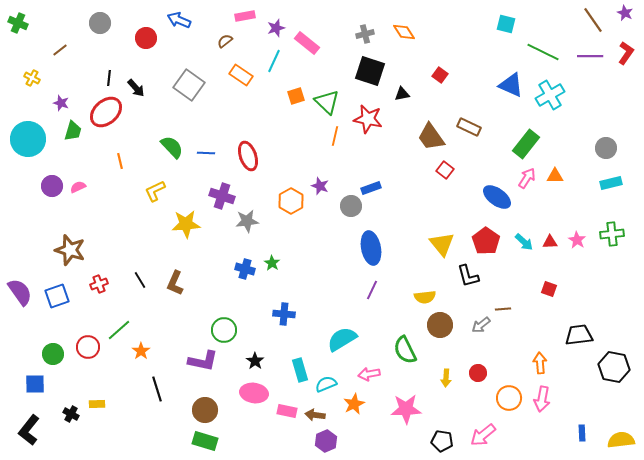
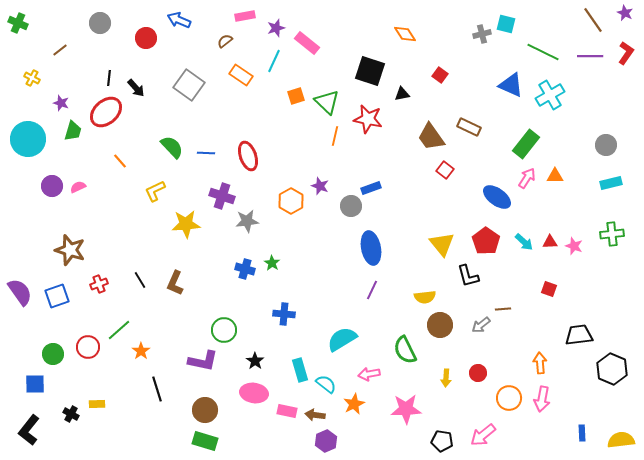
orange diamond at (404, 32): moved 1 px right, 2 px down
gray cross at (365, 34): moved 117 px right
gray circle at (606, 148): moved 3 px up
orange line at (120, 161): rotated 28 degrees counterclockwise
pink star at (577, 240): moved 3 px left, 6 px down; rotated 12 degrees counterclockwise
black hexagon at (614, 367): moved 2 px left, 2 px down; rotated 12 degrees clockwise
cyan semicircle at (326, 384): rotated 60 degrees clockwise
